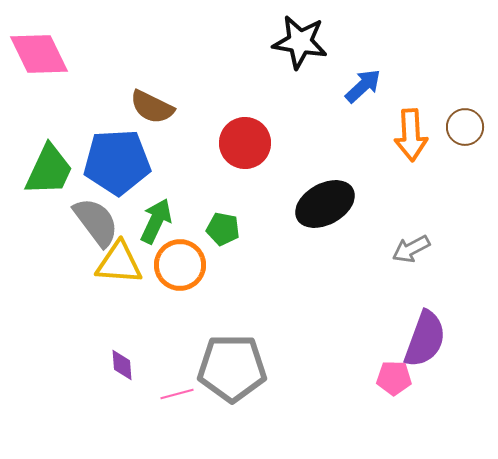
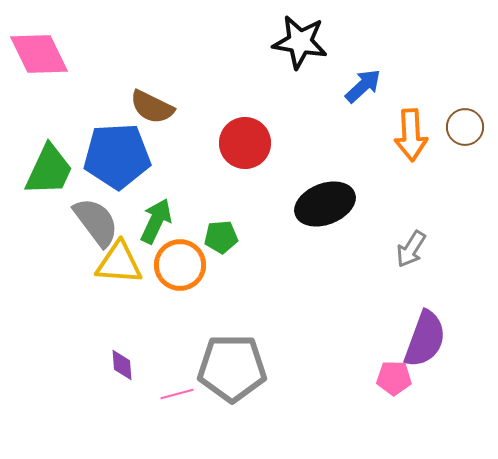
blue pentagon: moved 6 px up
black ellipse: rotated 8 degrees clockwise
green pentagon: moved 2 px left, 8 px down; rotated 16 degrees counterclockwise
gray arrow: rotated 30 degrees counterclockwise
